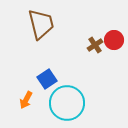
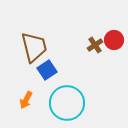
brown trapezoid: moved 7 px left, 23 px down
blue square: moved 9 px up
